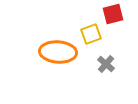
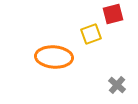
orange ellipse: moved 4 px left, 5 px down
gray cross: moved 11 px right, 21 px down
